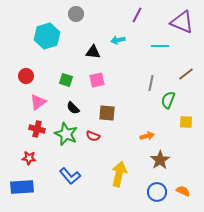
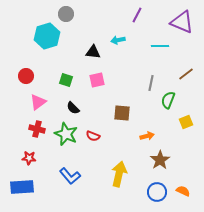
gray circle: moved 10 px left
brown square: moved 15 px right
yellow square: rotated 24 degrees counterclockwise
